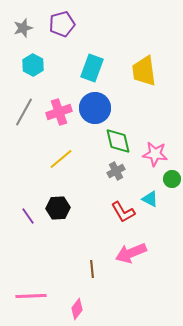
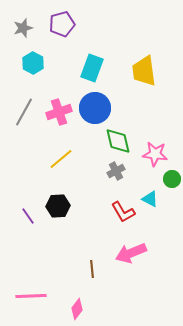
cyan hexagon: moved 2 px up
black hexagon: moved 2 px up
